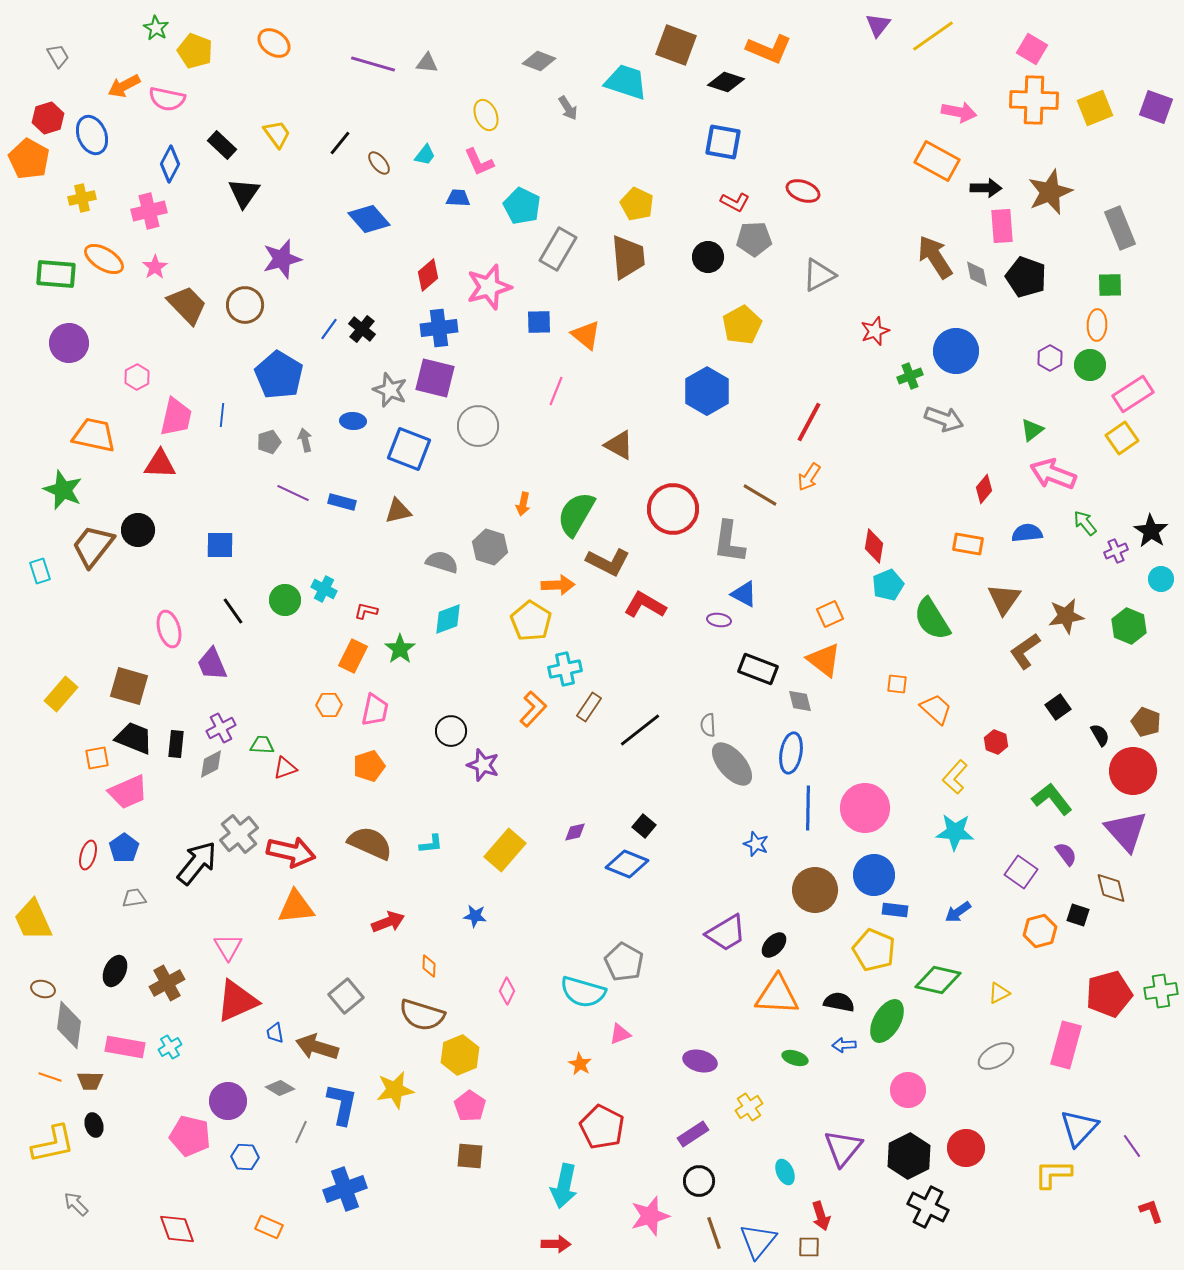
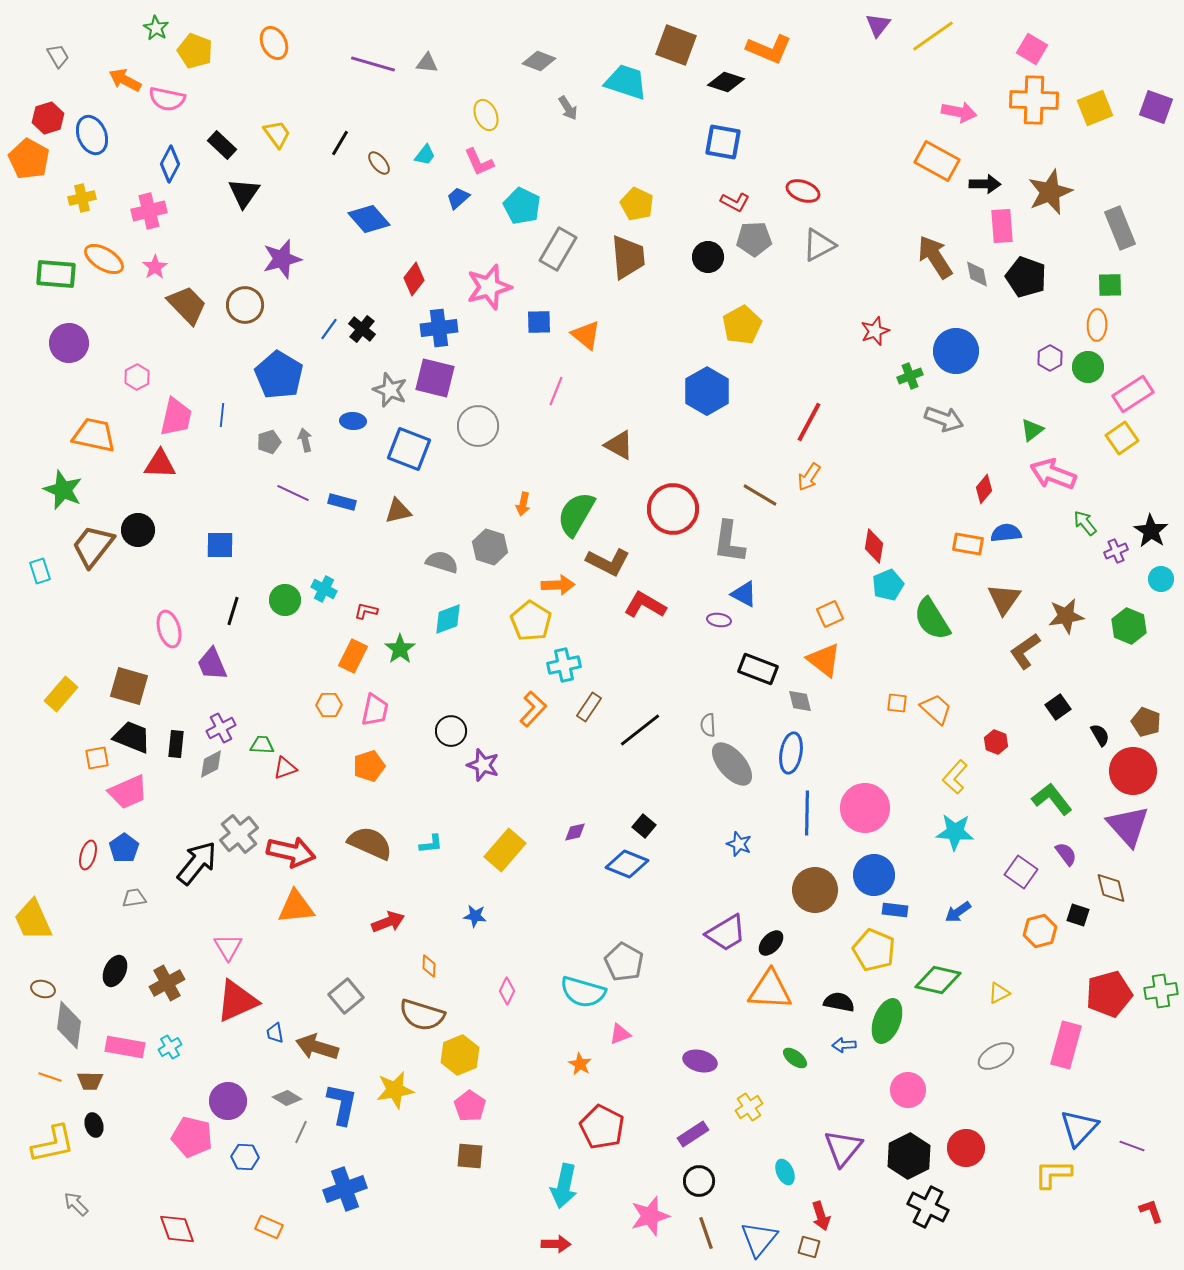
orange ellipse at (274, 43): rotated 28 degrees clockwise
orange arrow at (124, 86): moved 1 px right, 6 px up; rotated 56 degrees clockwise
black line at (340, 143): rotated 8 degrees counterclockwise
black arrow at (986, 188): moved 1 px left, 4 px up
blue trapezoid at (458, 198): rotated 45 degrees counterclockwise
red diamond at (428, 275): moved 14 px left, 4 px down; rotated 12 degrees counterclockwise
gray triangle at (819, 275): moved 30 px up
green circle at (1090, 365): moved 2 px left, 2 px down
blue semicircle at (1027, 533): moved 21 px left
black line at (233, 611): rotated 52 degrees clockwise
cyan cross at (565, 669): moved 1 px left, 4 px up
orange square at (897, 684): moved 19 px down
black trapezoid at (134, 738): moved 2 px left, 1 px up
blue line at (808, 808): moved 1 px left, 5 px down
purple triangle at (1126, 831): moved 2 px right, 5 px up
blue star at (756, 844): moved 17 px left
black ellipse at (774, 945): moved 3 px left, 2 px up
orange triangle at (777, 995): moved 7 px left, 5 px up
green ellipse at (887, 1021): rotated 9 degrees counterclockwise
green ellipse at (795, 1058): rotated 20 degrees clockwise
gray diamond at (280, 1088): moved 7 px right, 10 px down
pink pentagon at (190, 1136): moved 2 px right, 1 px down
purple line at (1132, 1146): rotated 35 degrees counterclockwise
brown line at (714, 1233): moved 8 px left
blue triangle at (758, 1241): moved 1 px right, 2 px up
brown square at (809, 1247): rotated 15 degrees clockwise
